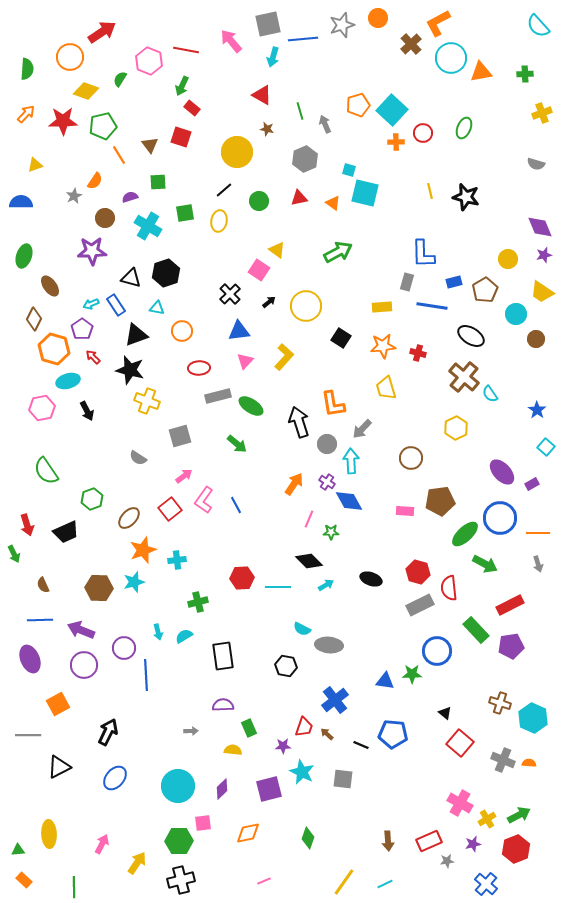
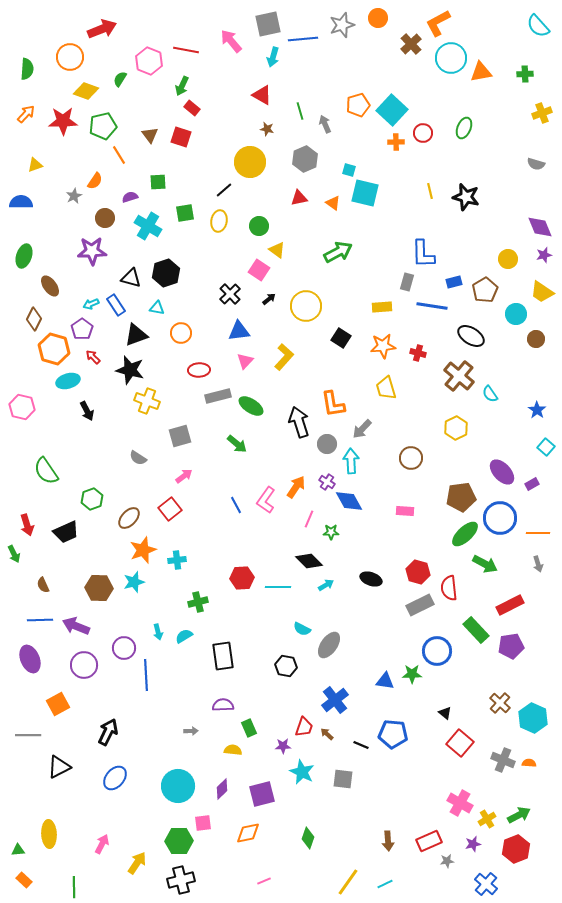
red arrow at (102, 32): moved 3 px up; rotated 12 degrees clockwise
brown triangle at (150, 145): moved 10 px up
yellow circle at (237, 152): moved 13 px right, 10 px down
green circle at (259, 201): moved 25 px down
black arrow at (269, 302): moved 3 px up
orange circle at (182, 331): moved 1 px left, 2 px down
red ellipse at (199, 368): moved 2 px down
brown cross at (464, 377): moved 5 px left, 1 px up
pink hexagon at (42, 408): moved 20 px left, 1 px up; rotated 25 degrees clockwise
orange arrow at (294, 484): moved 2 px right, 3 px down
pink L-shape at (204, 500): moved 62 px right
brown pentagon at (440, 501): moved 21 px right, 4 px up
purple arrow at (81, 630): moved 5 px left, 4 px up
gray ellipse at (329, 645): rotated 60 degrees counterclockwise
brown cross at (500, 703): rotated 25 degrees clockwise
purple square at (269, 789): moved 7 px left, 5 px down
yellow line at (344, 882): moved 4 px right
